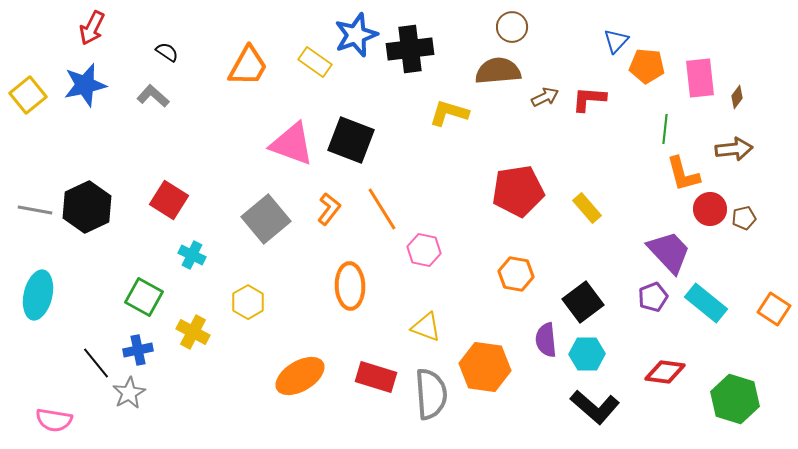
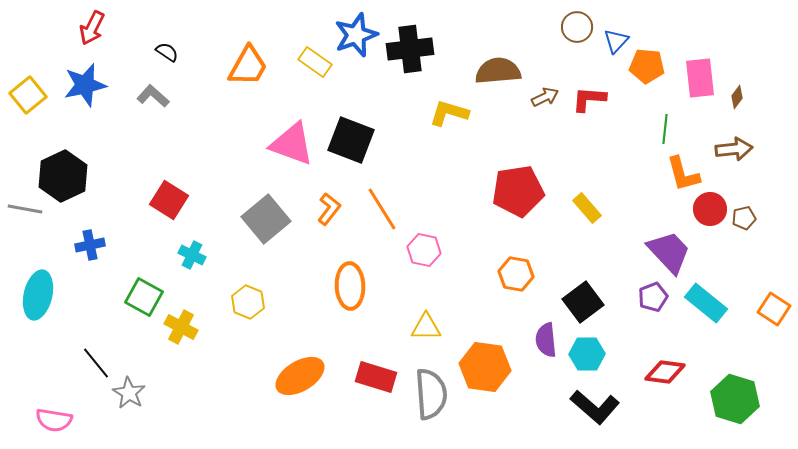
brown circle at (512, 27): moved 65 px right
black hexagon at (87, 207): moved 24 px left, 31 px up
gray line at (35, 210): moved 10 px left, 1 px up
yellow hexagon at (248, 302): rotated 8 degrees counterclockwise
yellow triangle at (426, 327): rotated 20 degrees counterclockwise
yellow cross at (193, 332): moved 12 px left, 5 px up
blue cross at (138, 350): moved 48 px left, 105 px up
gray star at (129, 393): rotated 12 degrees counterclockwise
